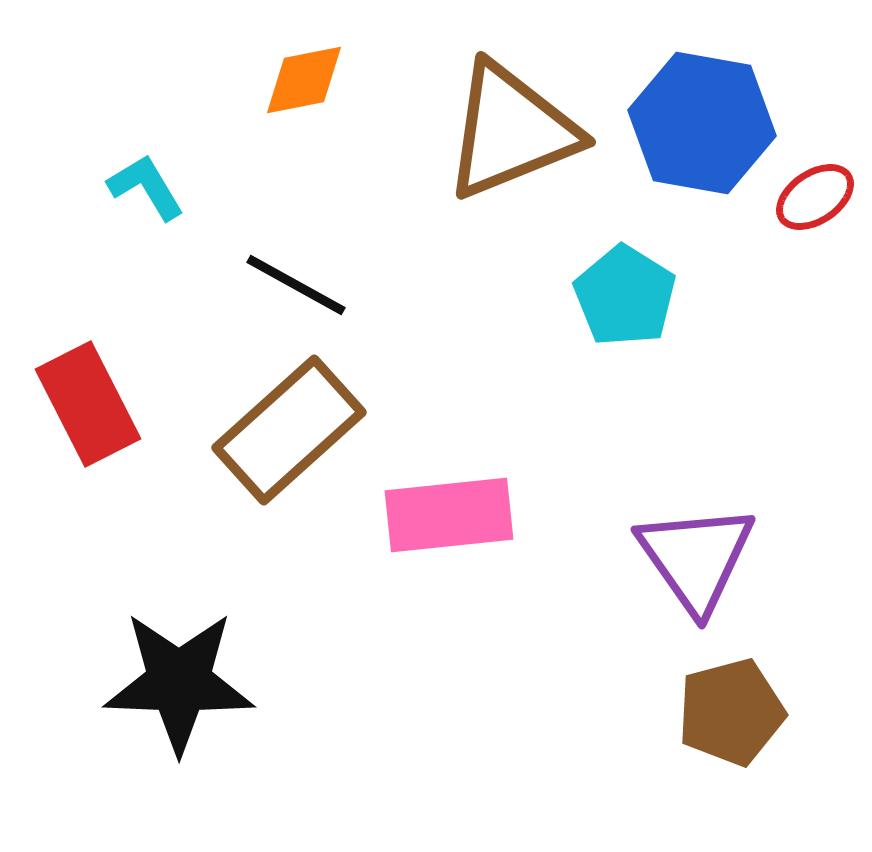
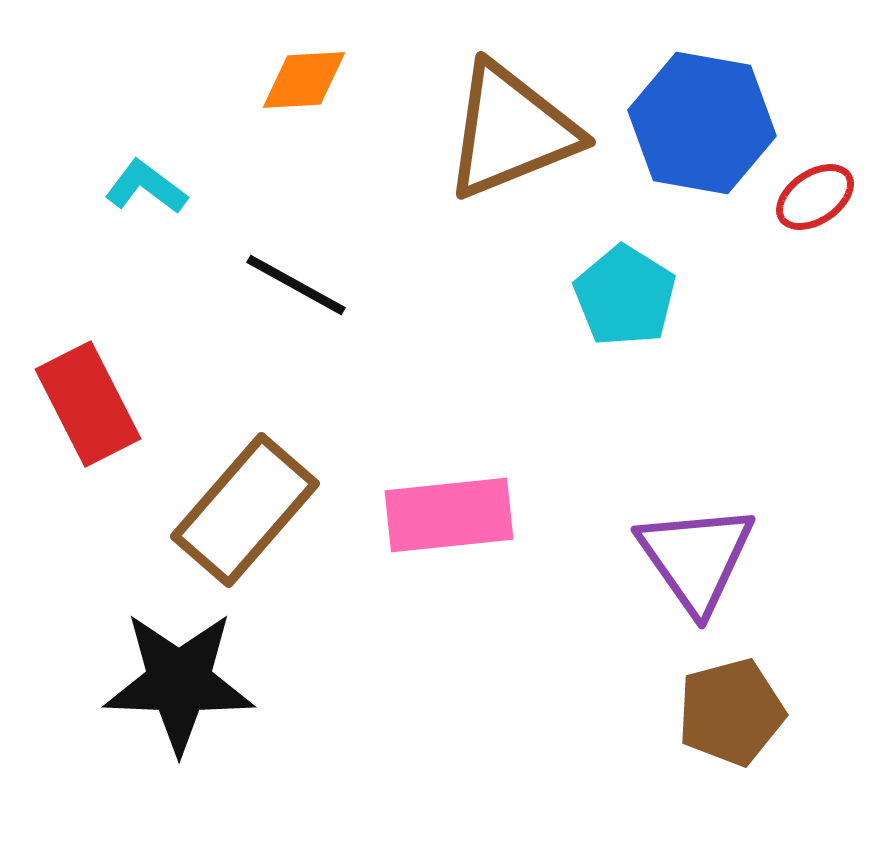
orange diamond: rotated 8 degrees clockwise
cyan L-shape: rotated 22 degrees counterclockwise
brown rectangle: moved 44 px left, 80 px down; rotated 7 degrees counterclockwise
